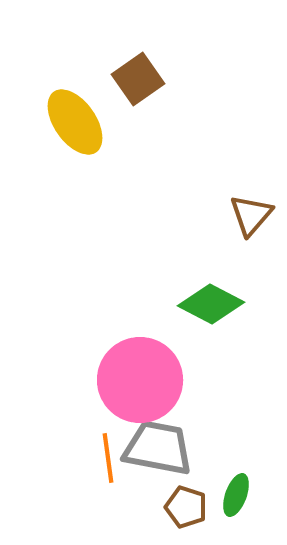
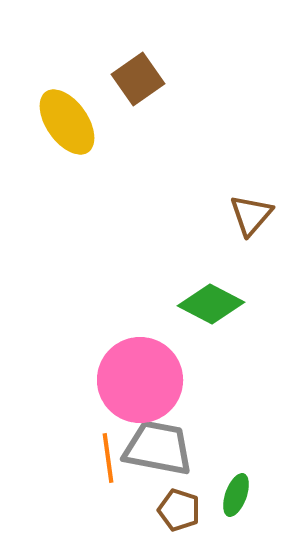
yellow ellipse: moved 8 px left
brown pentagon: moved 7 px left, 3 px down
